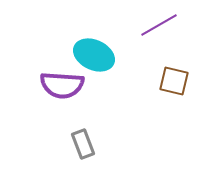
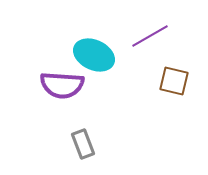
purple line: moved 9 px left, 11 px down
